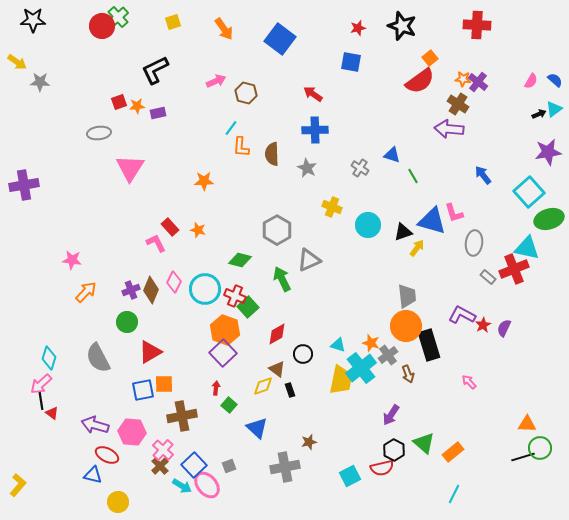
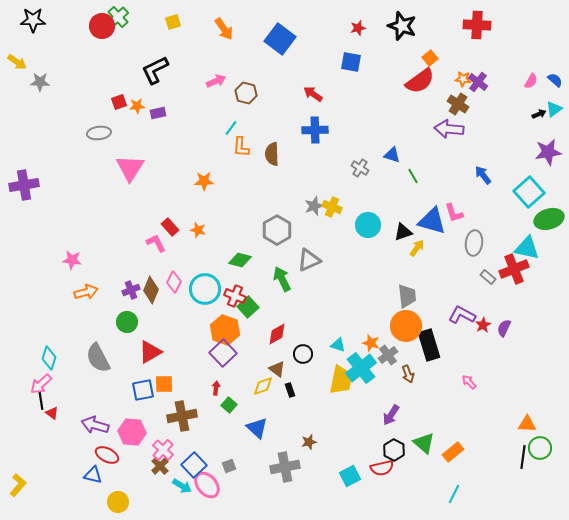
gray star at (307, 168): moved 7 px right, 38 px down; rotated 24 degrees clockwise
orange arrow at (86, 292): rotated 30 degrees clockwise
black line at (523, 457): rotated 65 degrees counterclockwise
